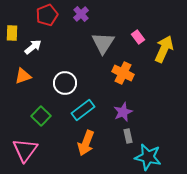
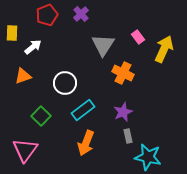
gray triangle: moved 2 px down
